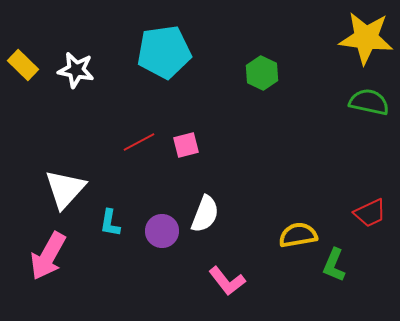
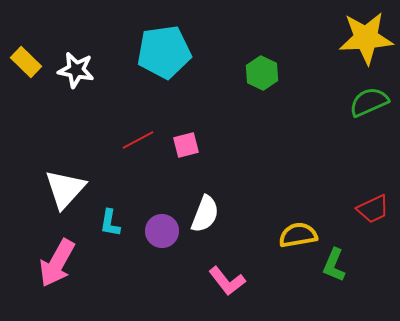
yellow star: rotated 10 degrees counterclockwise
yellow rectangle: moved 3 px right, 3 px up
green semicircle: rotated 36 degrees counterclockwise
red line: moved 1 px left, 2 px up
red trapezoid: moved 3 px right, 4 px up
pink arrow: moved 9 px right, 7 px down
